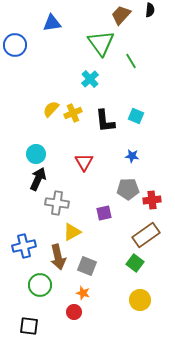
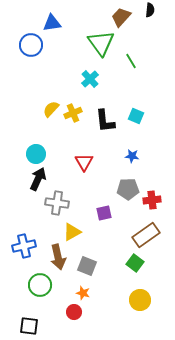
brown trapezoid: moved 2 px down
blue circle: moved 16 px right
